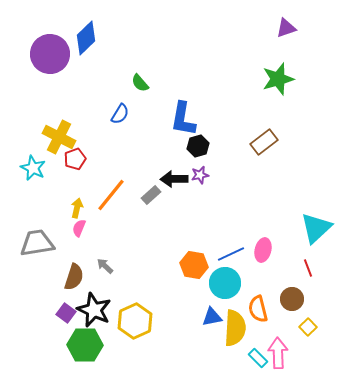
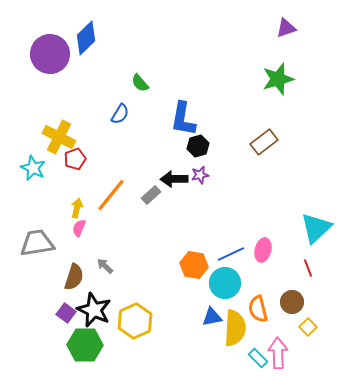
brown circle: moved 3 px down
